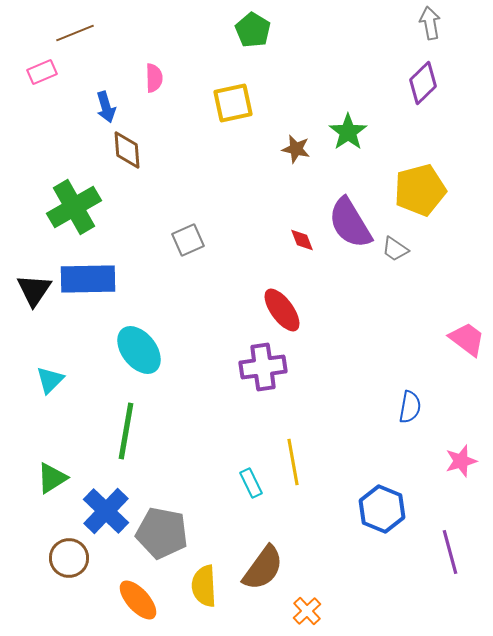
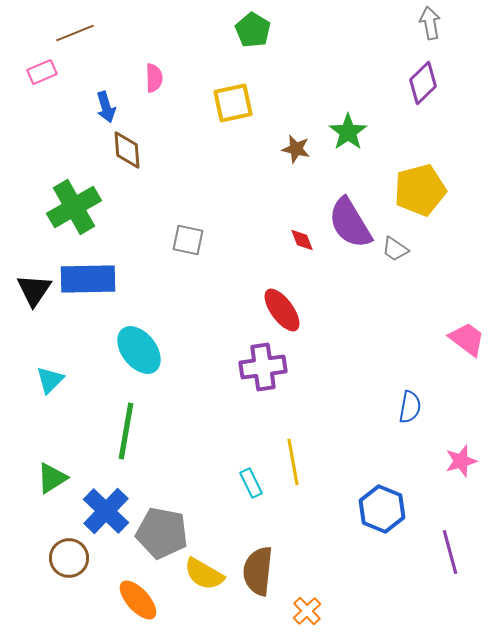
gray square: rotated 36 degrees clockwise
brown semicircle: moved 5 px left, 3 px down; rotated 150 degrees clockwise
yellow semicircle: moved 12 px up; rotated 57 degrees counterclockwise
